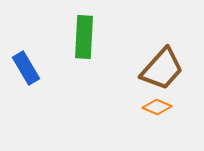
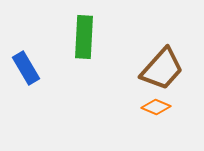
orange diamond: moved 1 px left
